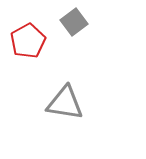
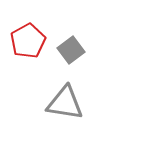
gray square: moved 3 px left, 28 px down
